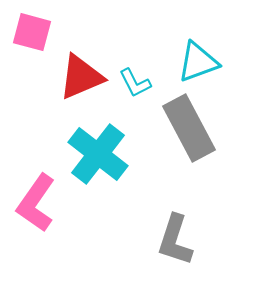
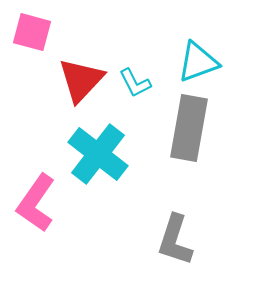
red triangle: moved 3 px down; rotated 24 degrees counterclockwise
gray rectangle: rotated 38 degrees clockwise
